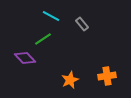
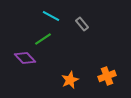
orange cross: rotated 12 degrees counterclockwise
